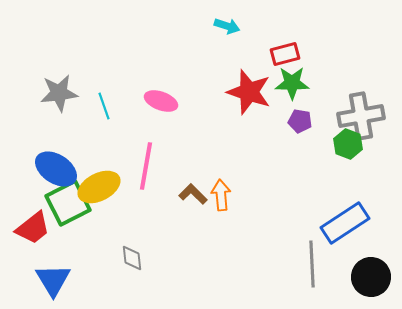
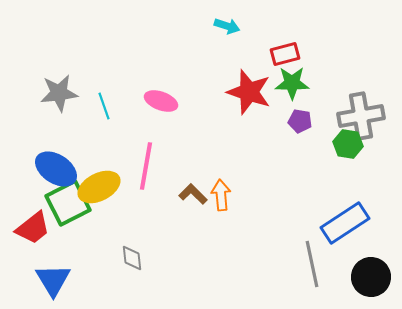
green hexagon: rotated 12 degrees counterclockwise
gray line: rotated 9 degrees counterclockwise
